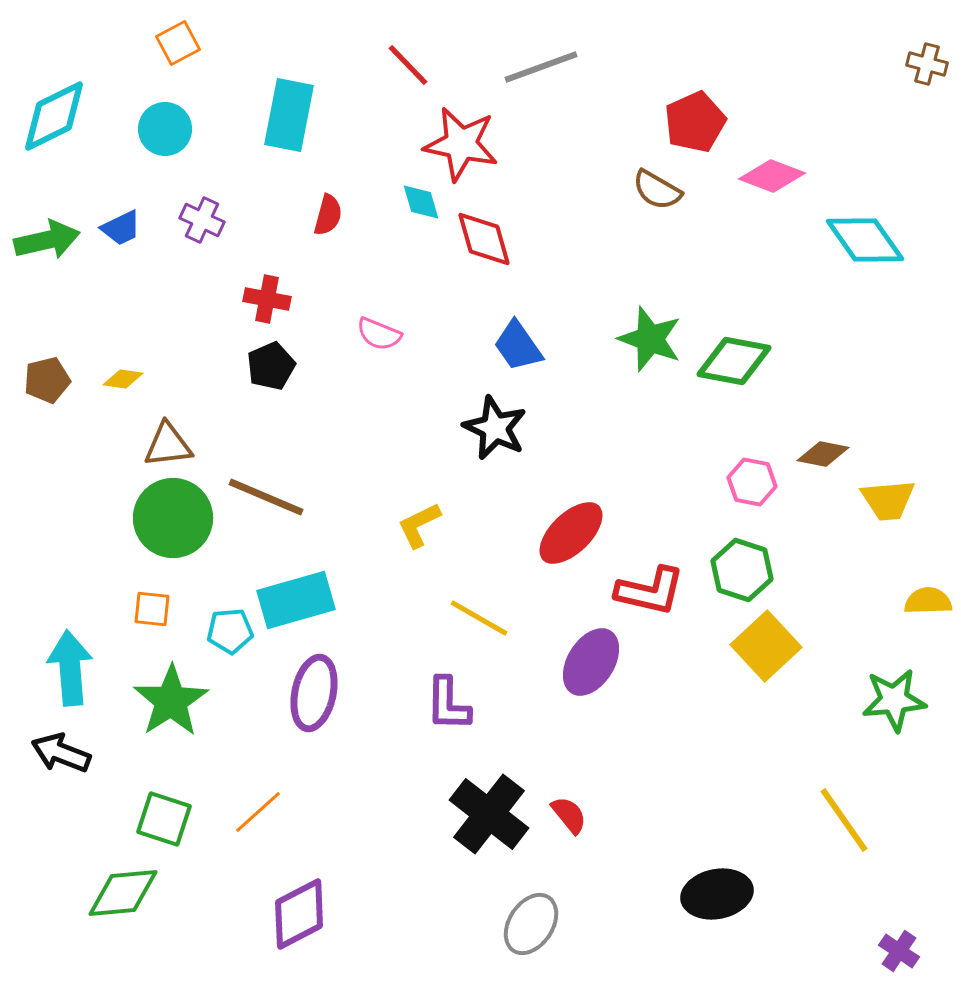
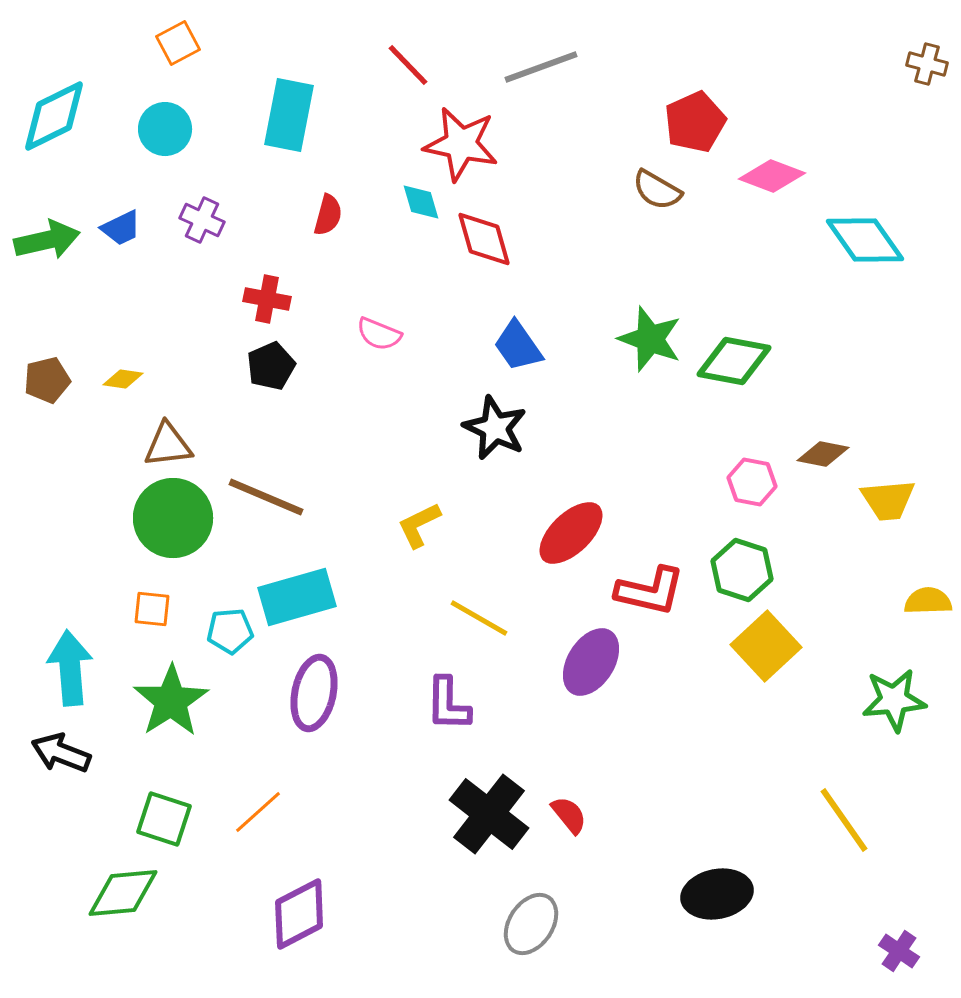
cyan rectangle at (296, 600): moved 1 px right, 3 px up
